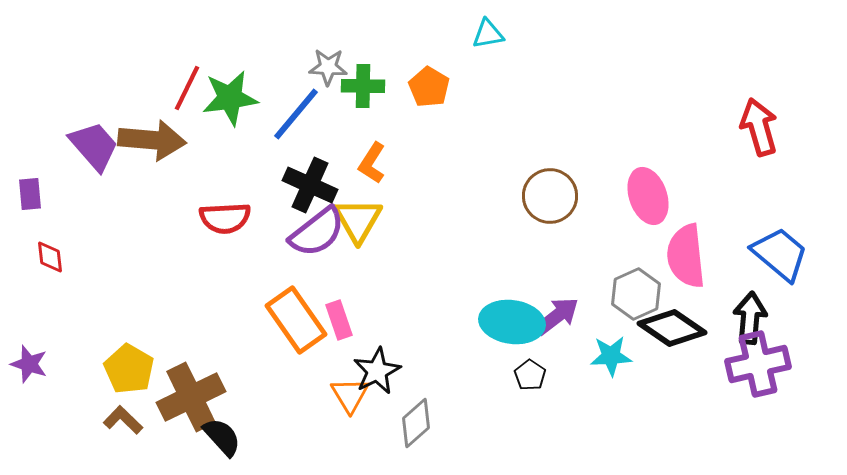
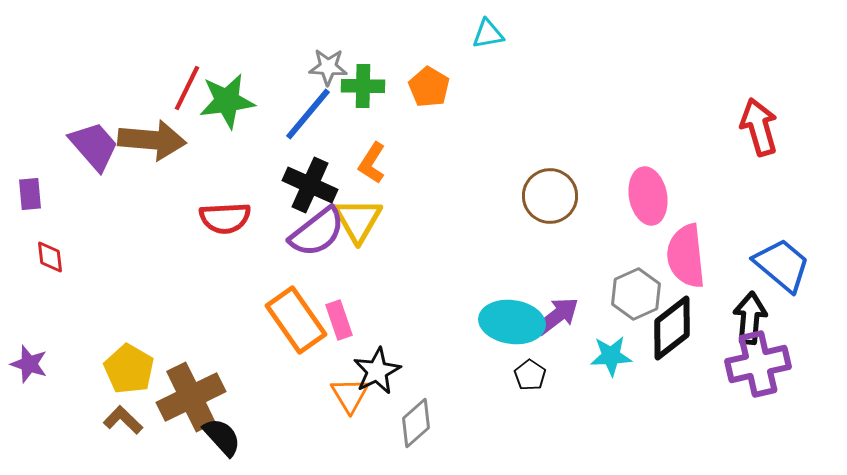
green star: moved 3 px left, 3 px down
blue line: moved 12 px right
pink ellipse: rotated 8 degrees clockwise
blue trapezoid: moved 2 px right, 11 px down
black diamond: rotated 72 degrees counterclockwise
